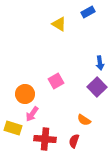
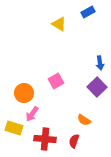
orange circle: moved 1 px left, 1 px up
yellow rectangle: moved 1 px right
